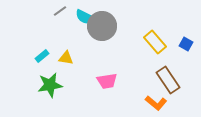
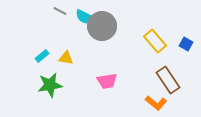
gray line: rotated 64 degrees clockwise
yellow rectangle: moved 1 px up
